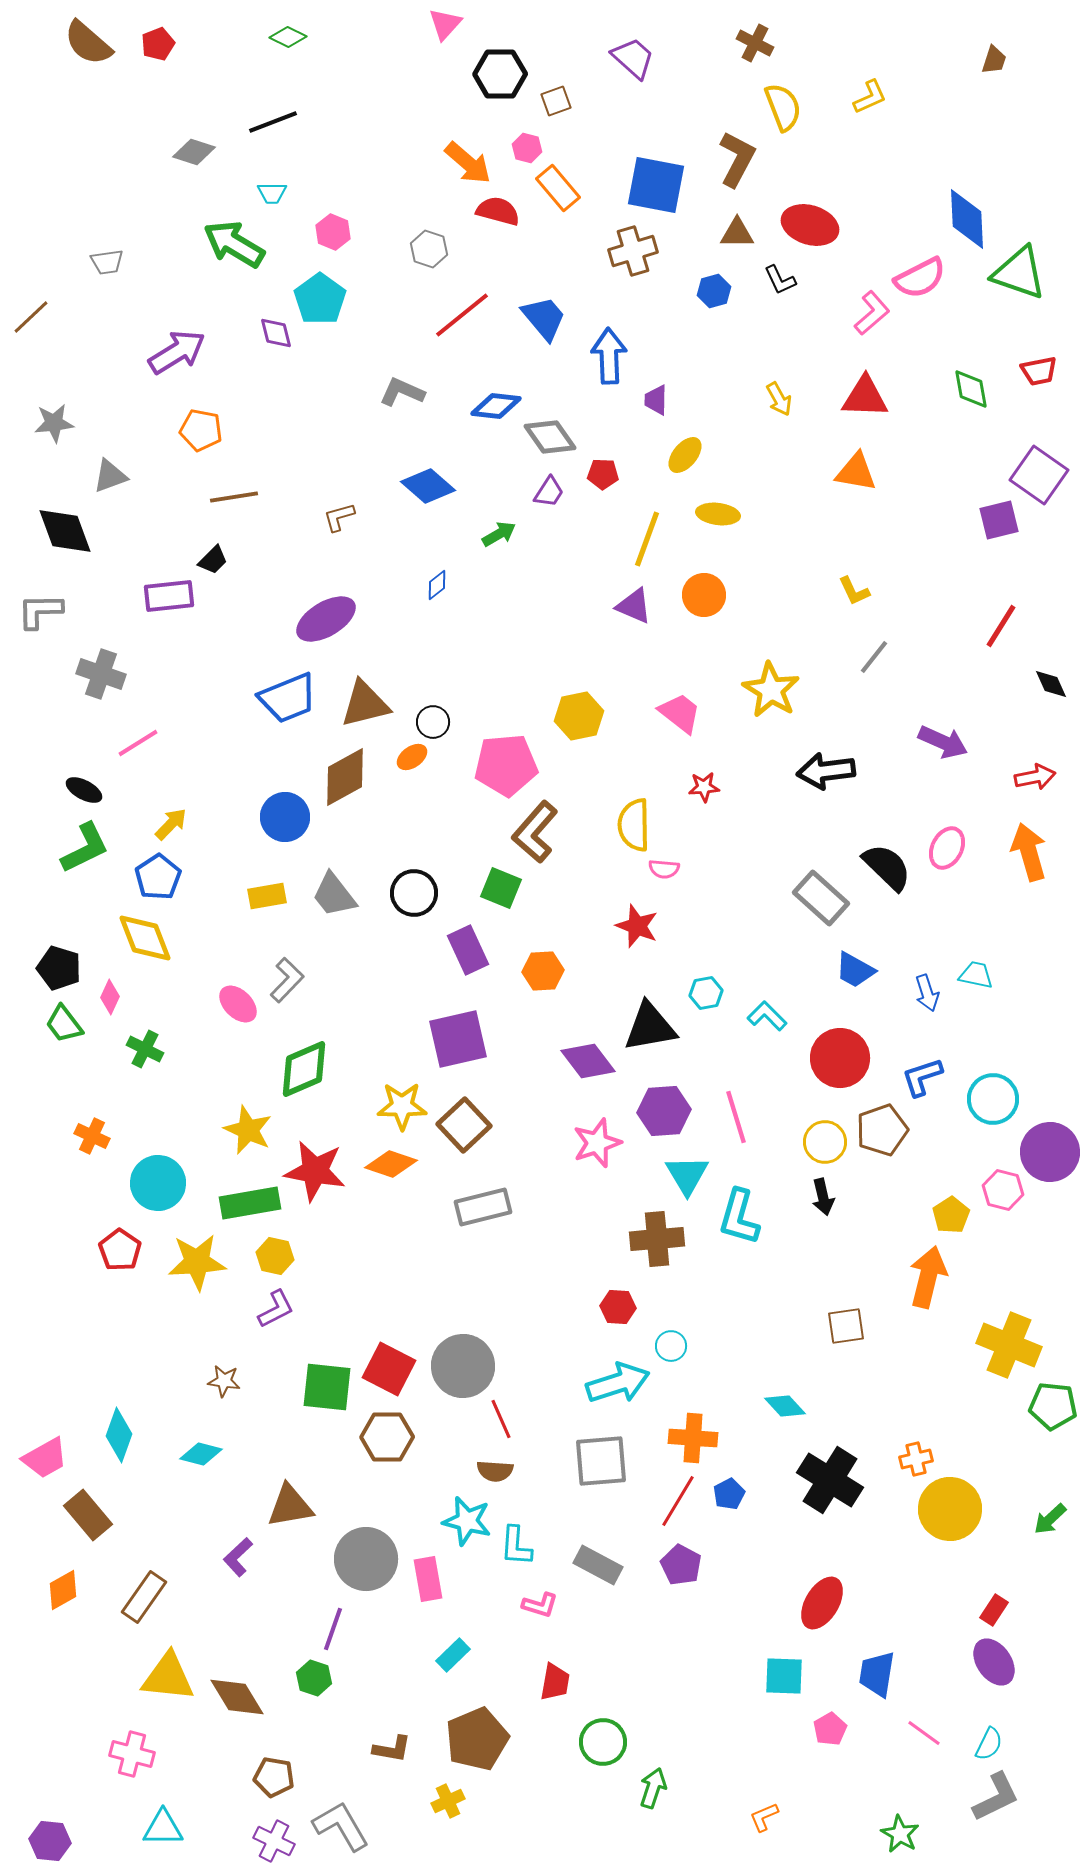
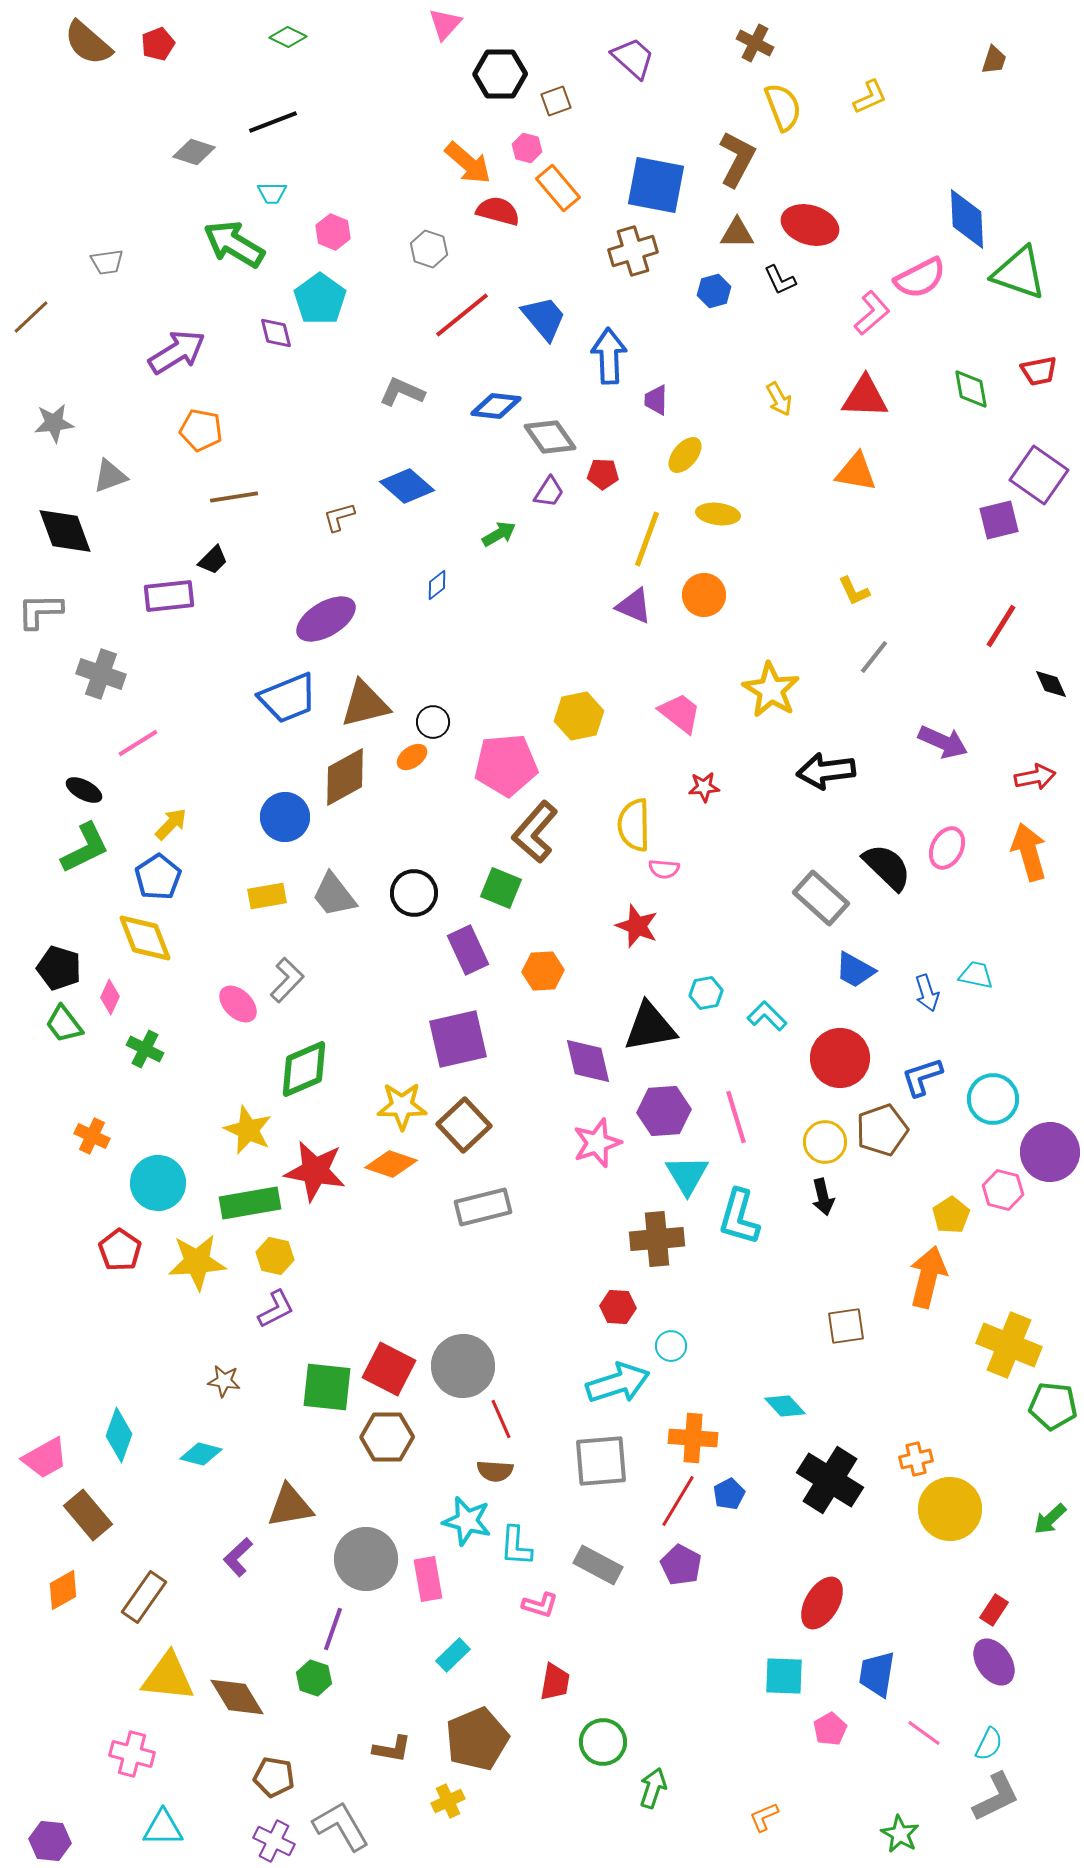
blue diamond at (428, 486): moved 21 px left
purple diamond at (588, 1061): rotated 24 degrees clockwise
